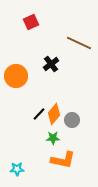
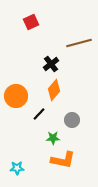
brown line: rotated 40 degrees counterclockwise
orange circle: moved 20 px down
orange diamond: moved 24 px up
cyan star: moved 1 px up
